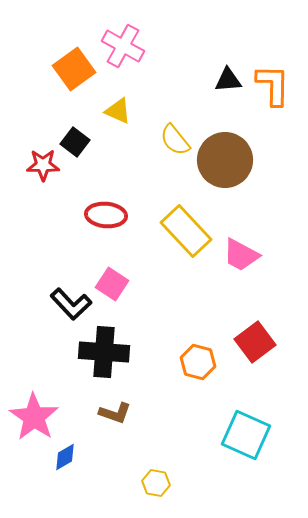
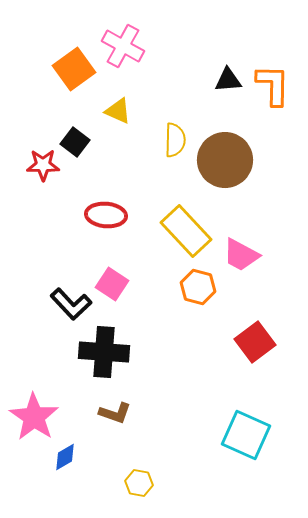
yellow semicircle: rotated 140 degrees counterclockwise
orange hexagon: moved 75 px up
yellow hexagon: moved 17 px left
